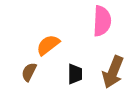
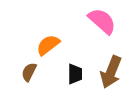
pink semicircle: rotated 52 degrees counterclockwise
brown arrow: moved 2 px left
